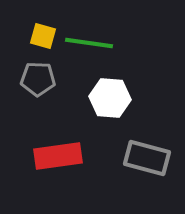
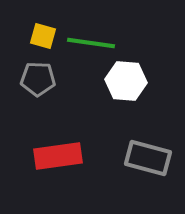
green line: moved 2 px right
white hexagon: moved 16 px right, 17 px up
gray rectangle: moved 1 px right
